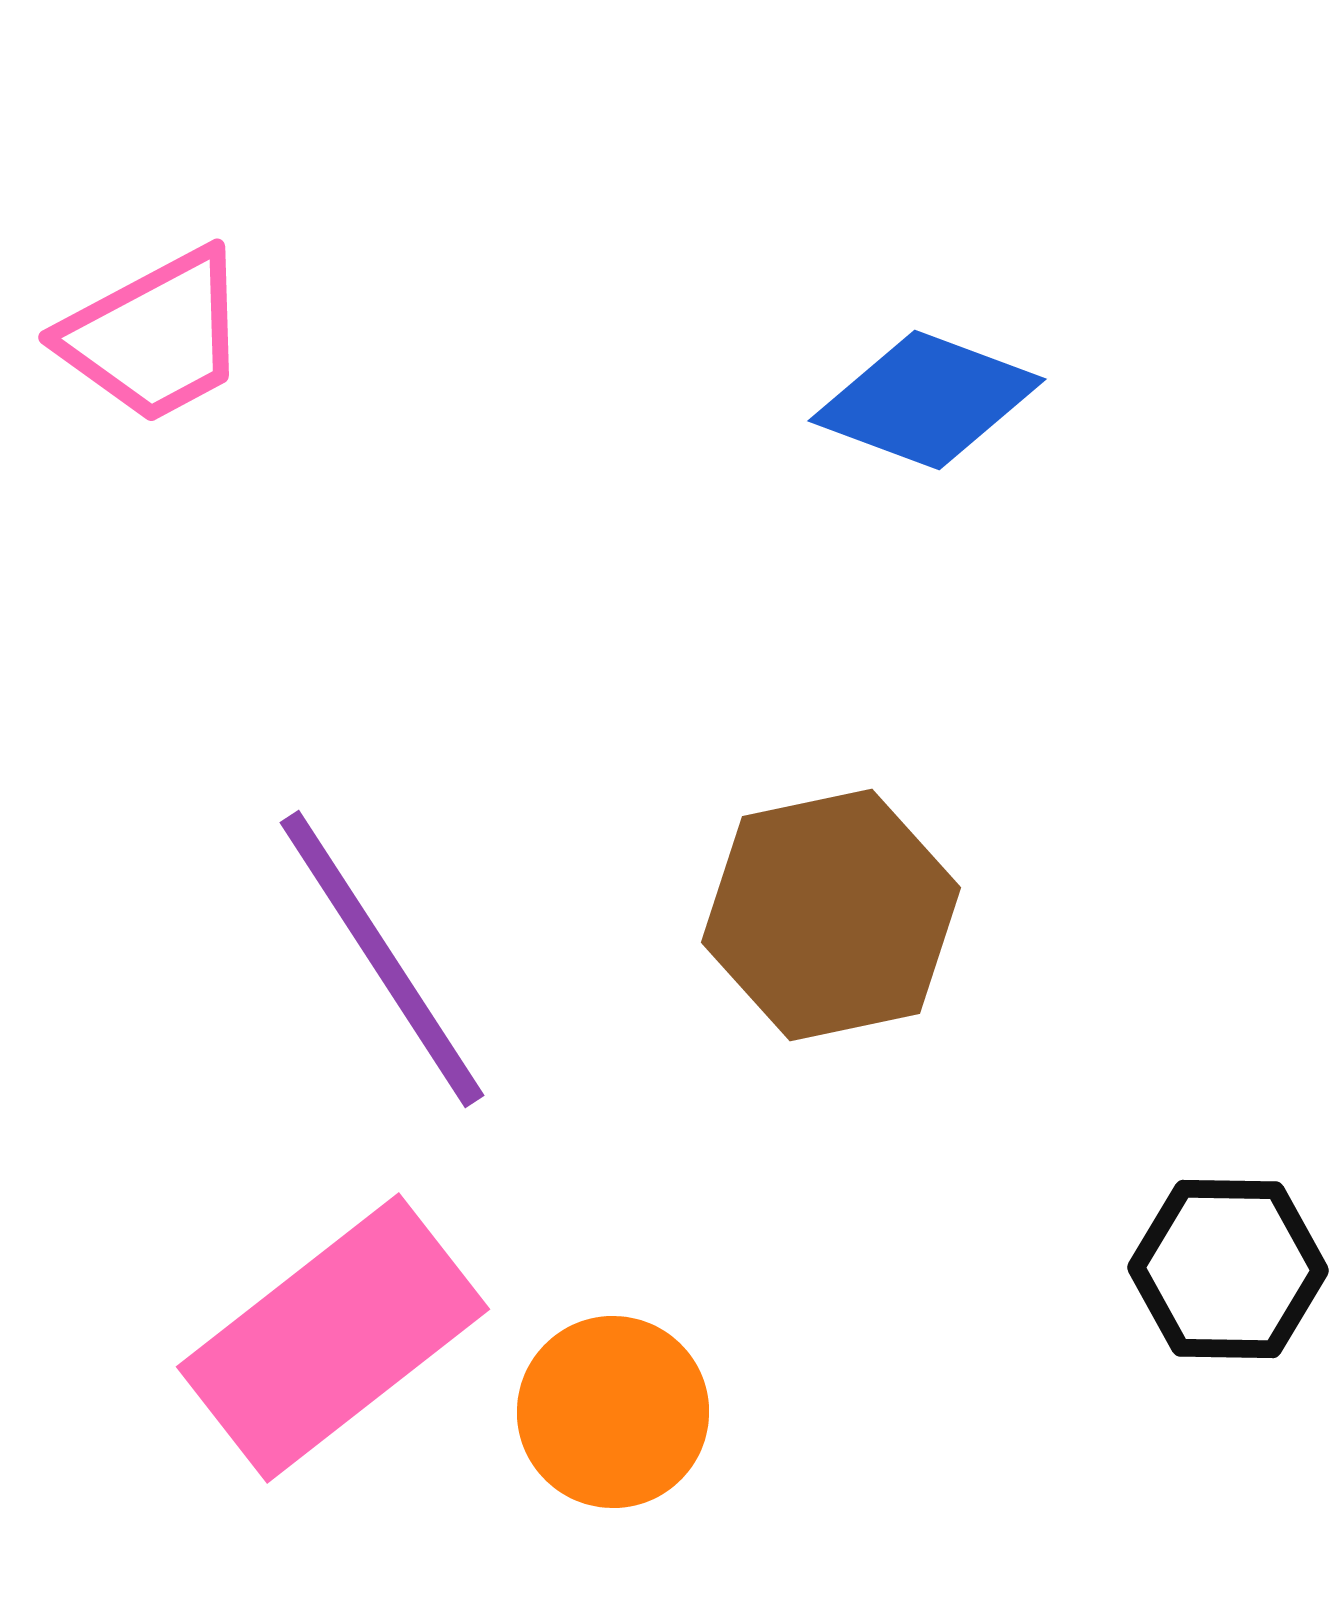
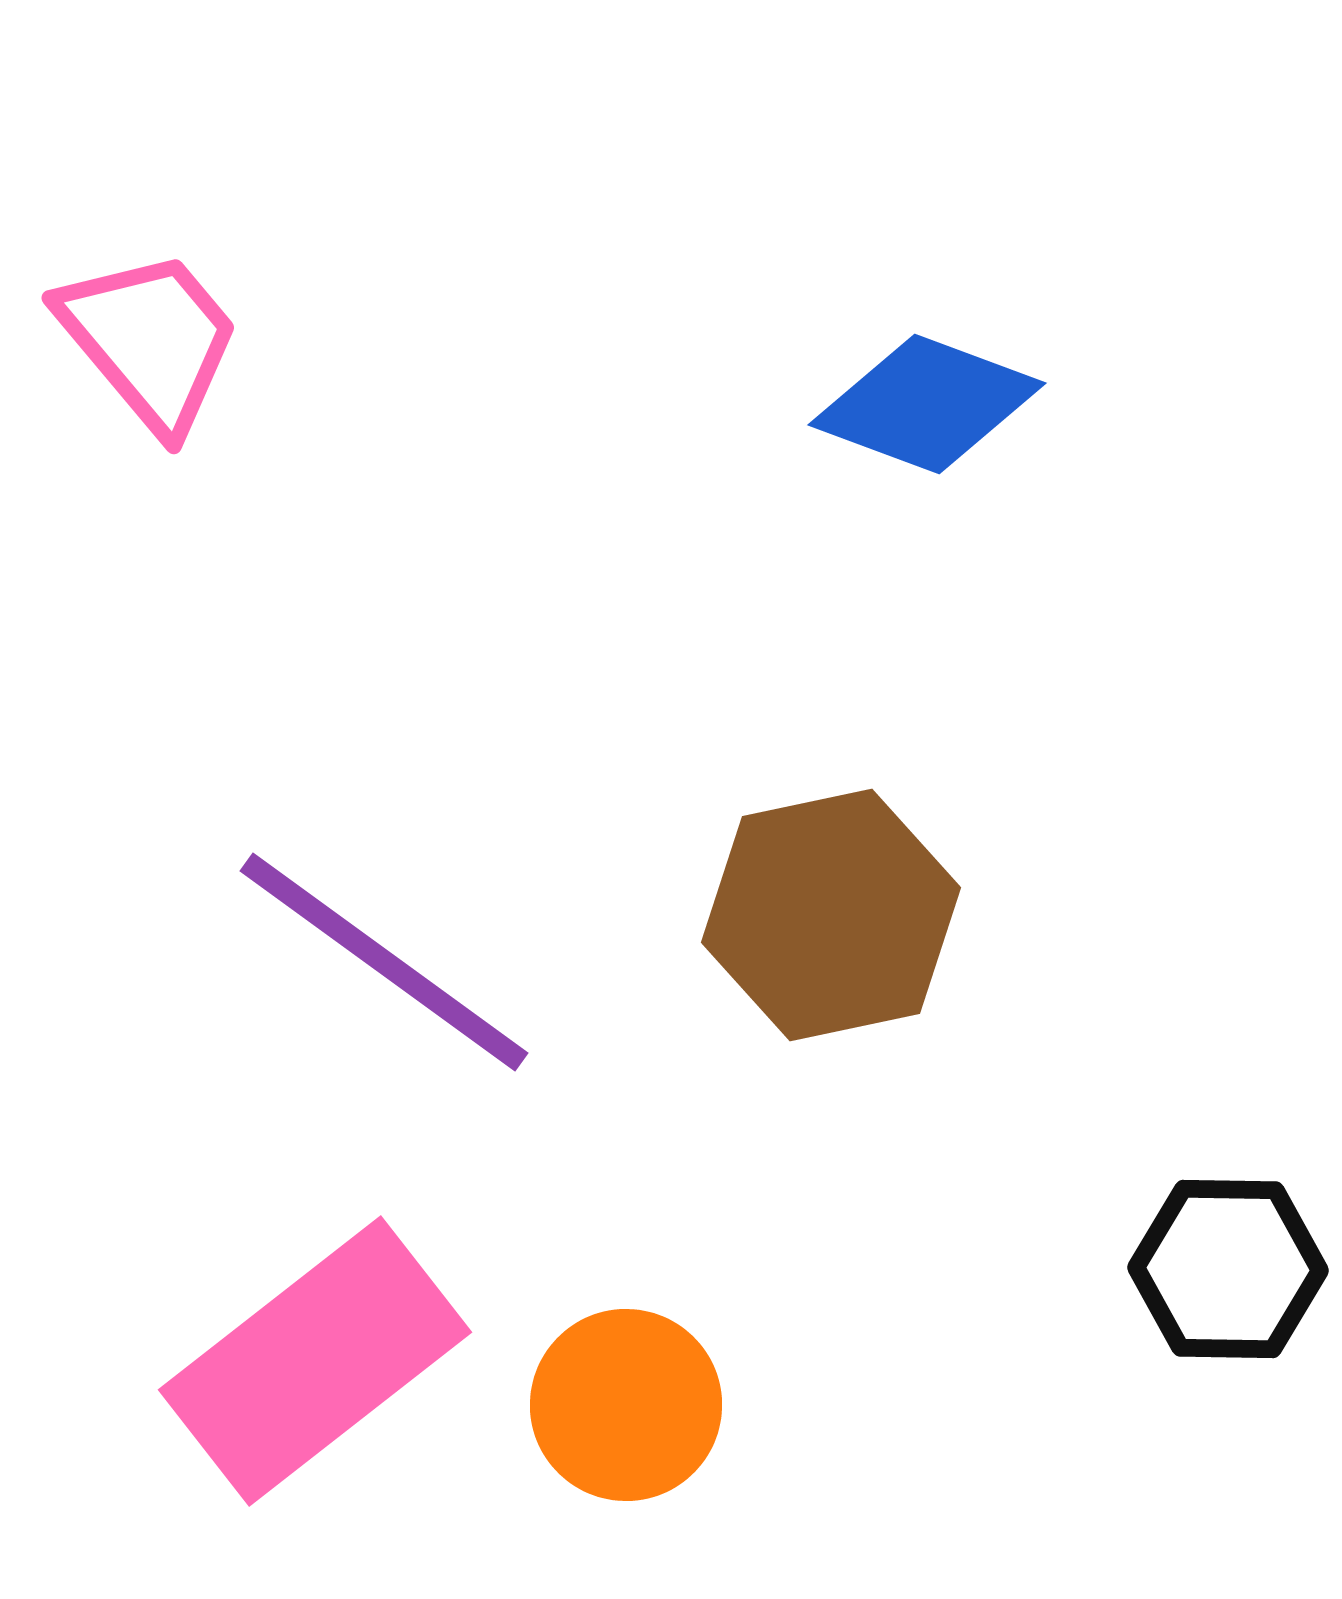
pink trapezoid: moved 5 px left, 4 px down; rotated 102 degrees counterclockwise
blue diamond: moved 4 px down
purple line: moved 2 px right, 3 px down; rotated 21 degrees counterclockwise
pink rectangle: moved 18 px left, 23 px down
orange circle: moved 13 px right, 7 px up
